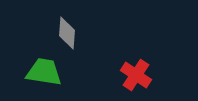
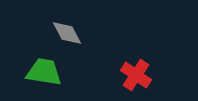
gray diamond: rotated 32 degrees counterclockwise
